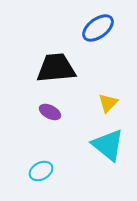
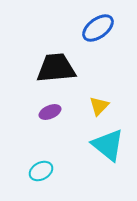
yellow triangle: moved 9 px left, 3 px down
purple ellipse: rotated 50 degrees counterclockwise
